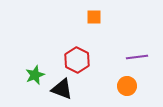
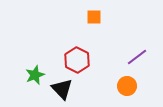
purple line: rotated 30 degrees counterclockwise
black triangle: rotated 25 degrees clockwise
